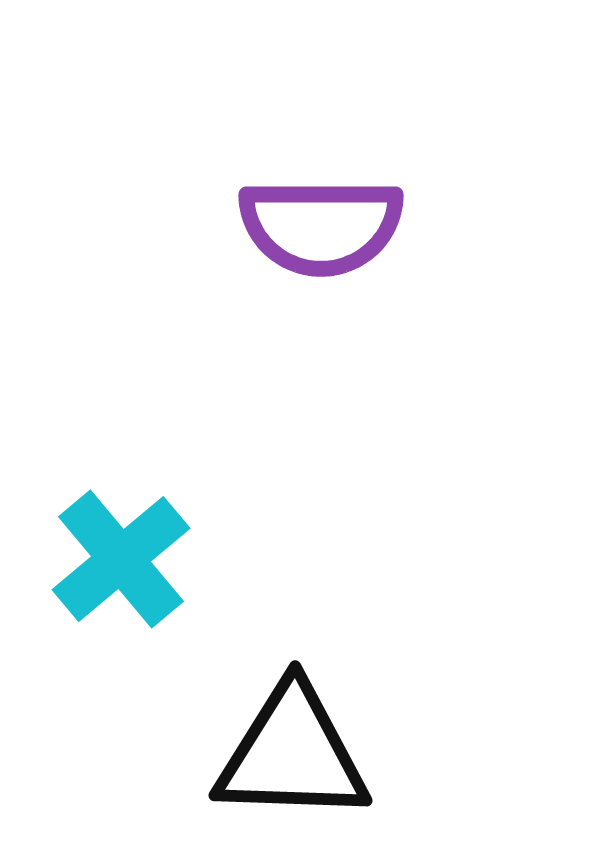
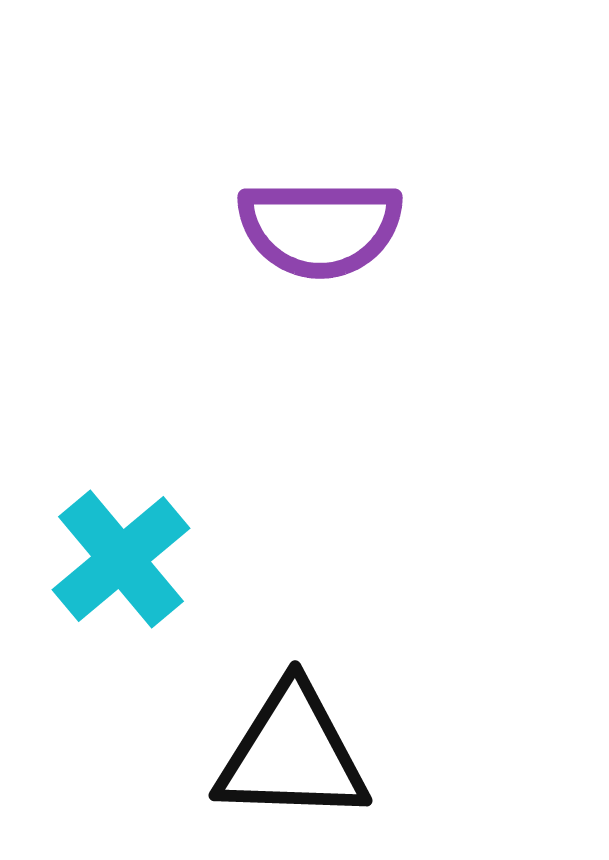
purple semicircle: moved 1 px left, 2 px down
